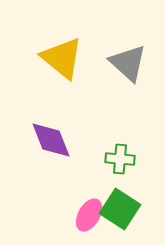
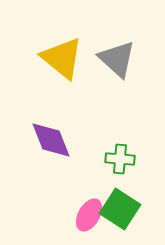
gray triangle: moved 11 px left, 4 px up
